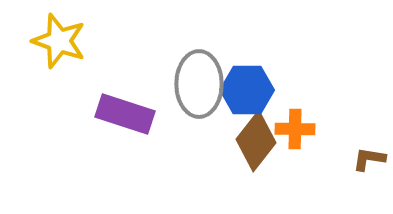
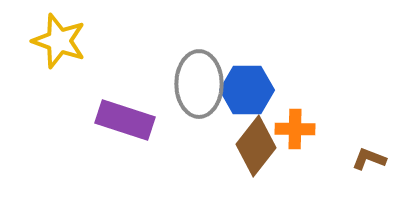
purple rectangle: moved 6 px down
brown diamond: moved 5 px down
brown L-shape: rotated 12 degrees clockwise
